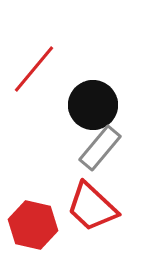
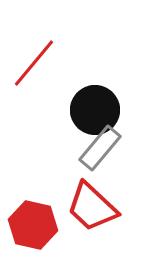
red line: moved 6 px up
black circle: moved 2 px right, 5 px down
